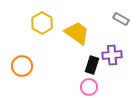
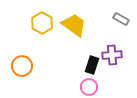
yellow trapezoid: moved 3 px left, 8 px up
